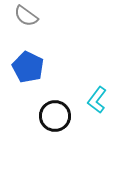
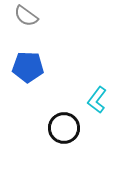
blue pentagon: rotated 24 degrees counterclockwise
black circle: moved 9 px right, 12 px down
